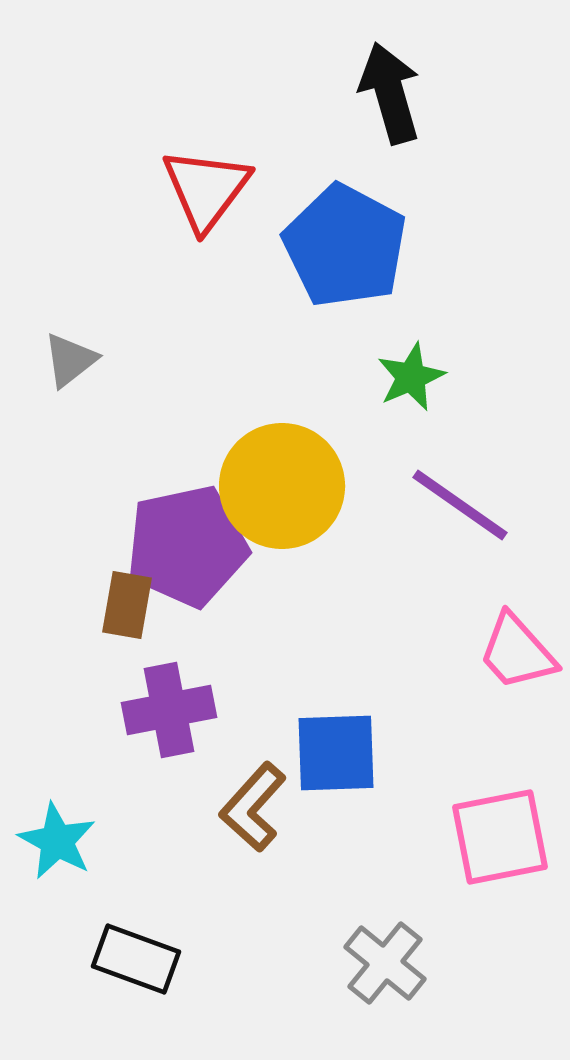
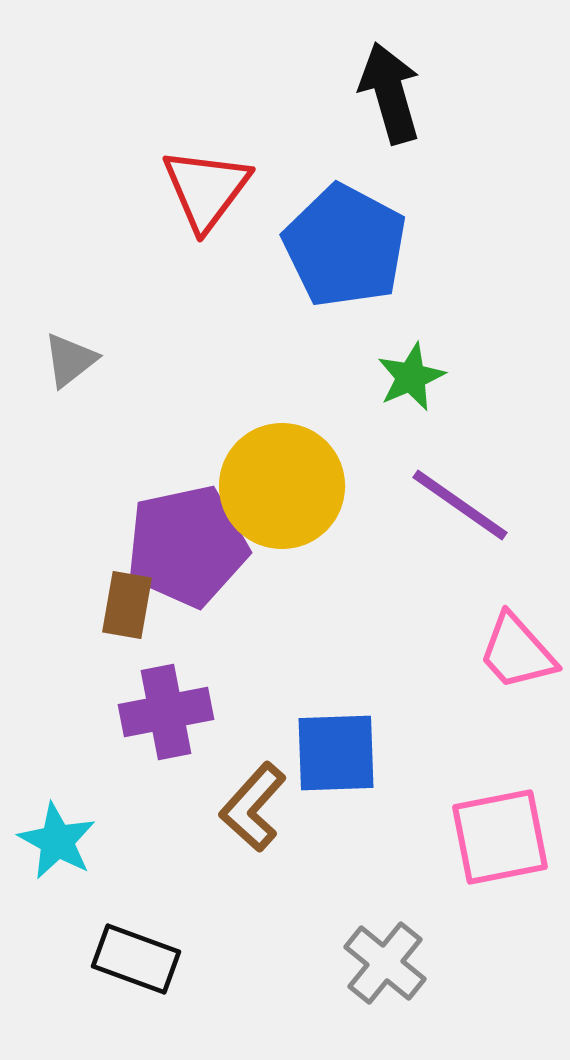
purple cross: moved 3 px left, 2 px down
